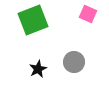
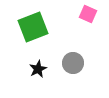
green square: moved 7 px down
gray circle: moved 1 px left, 1 px down
